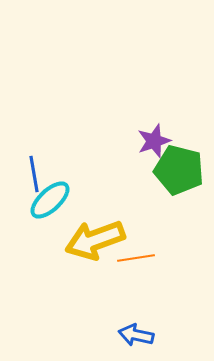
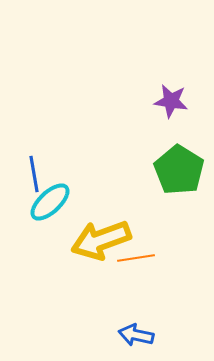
purple star: moved 17 px right, 40 px up; rotated 28 degrees clockwise
green pentagon: rotated 18 degrees clockwise
cyan ellipse: moved 2 px down
yellow arrow: moved 6 px right
